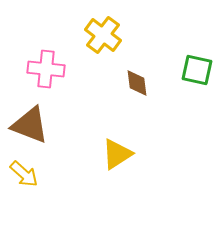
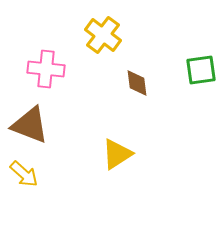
green square: moved 4 px right; rotated 20 degrees counterclockwise
